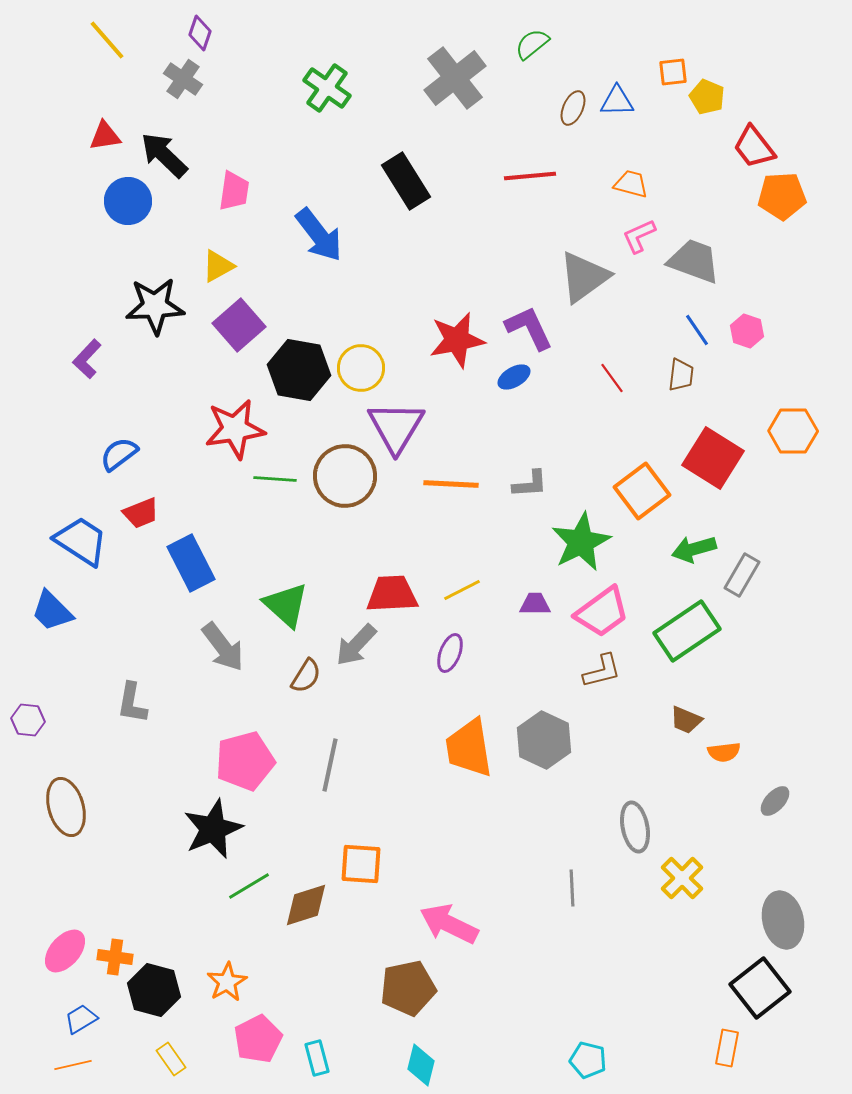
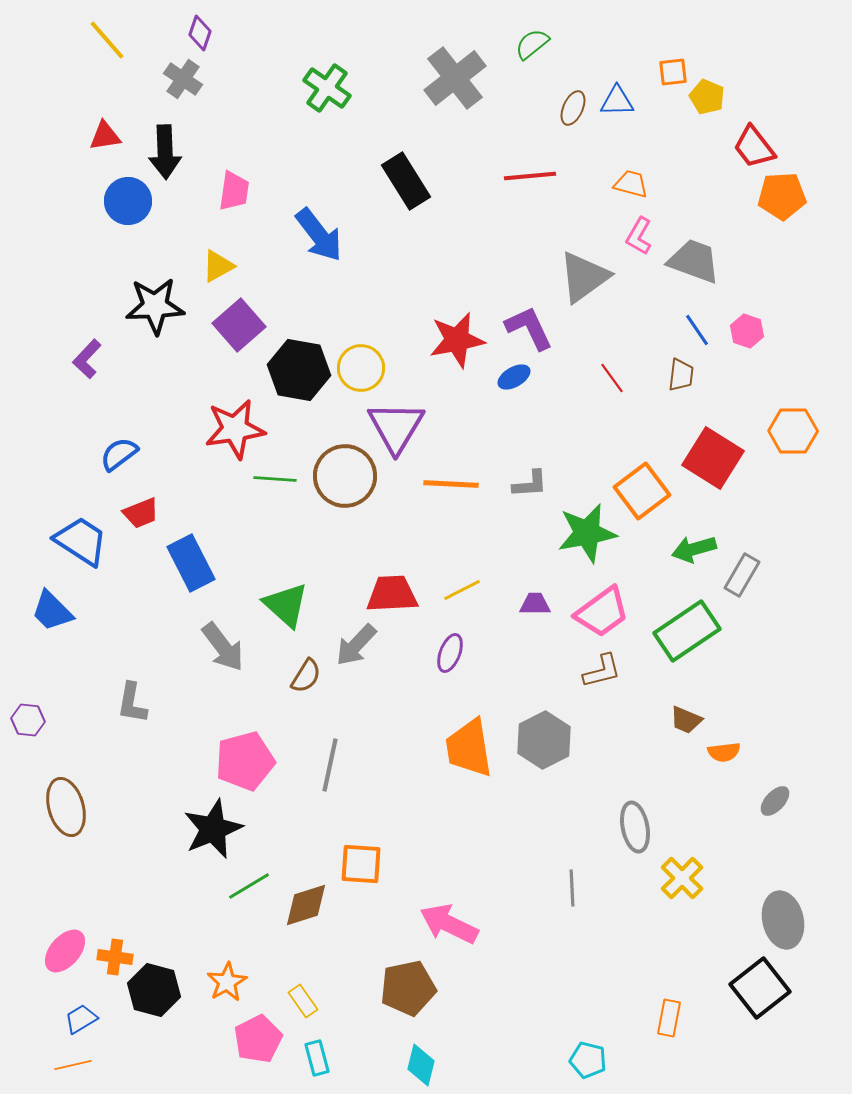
black arrow at (164, 155): moved 1 px right, 3 px up; rotated 136 degrees counterclockwise
pink L-shape at (639, 236): rotated 36 degrees counterclockwise
green star at (581, 542): moved 6 px right, 9 px up; rotated 16 degrees clockwise
gray hexagon at (544, 740): rotated 8 degrees clockwise
orange rectangle at (727, 1048): moved 58 px left, 30 px up
yellow rectangle at (171, 1059): moved 132 px right, 58 px up
